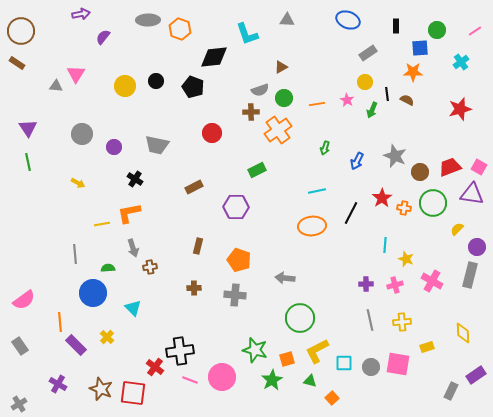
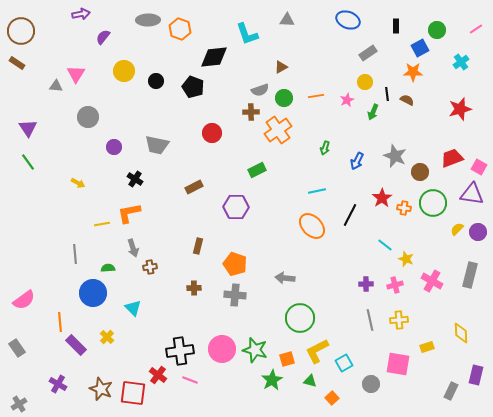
pink line at (475, 31): moved 1 px right, 2 px up
blue square at (420, 48): rotated 24 degrees counterclockwise
yellow circle at (125, 86): moved 1 px left, 15 px up
pink star at (347, 100): rotated 16 degrees clockwise
orange line at (317, 104): moved 1 px left, 8 px up
green arrow at (372, 110): moved 1 px right, 2 px down
gray circle at (82, 134): moved 6 px right, 17 px up
green line at (28, 162): rotated 24 degrees counterclockwise
red trapezoid at (450, 167): moved 2 px right, 9 px up
black line at (351, 213): moved 1 px left, 2 px down
orange ellipse at (312, 226): rotated 52 degrees clockwise
cyan line at (385, 245): rotated 56 degrees counterclockwise
purple circle at (477, 247): moved 1 px right, 15 px up
orange pentagon at (239, 260): moved 4 px left, 4 px down
yellow cross at (402, 322): moved 3 px left, 2 px up
yellow diamond at (463, 333): moved 2 px left
gray rectangle at (20, 346): moved 3 px left, 2 px down
cyan square at (344, 363): rotated 30 degrees counterclockwise
red cross at (155, 367): moved 3 px right, 8 px down
gray circle at (371, 367): moved 17 px down
purple rectangle at (476, 375): rotated 42 degrees counterclockwise
pink circle at (222, 377): moved 28 px up
